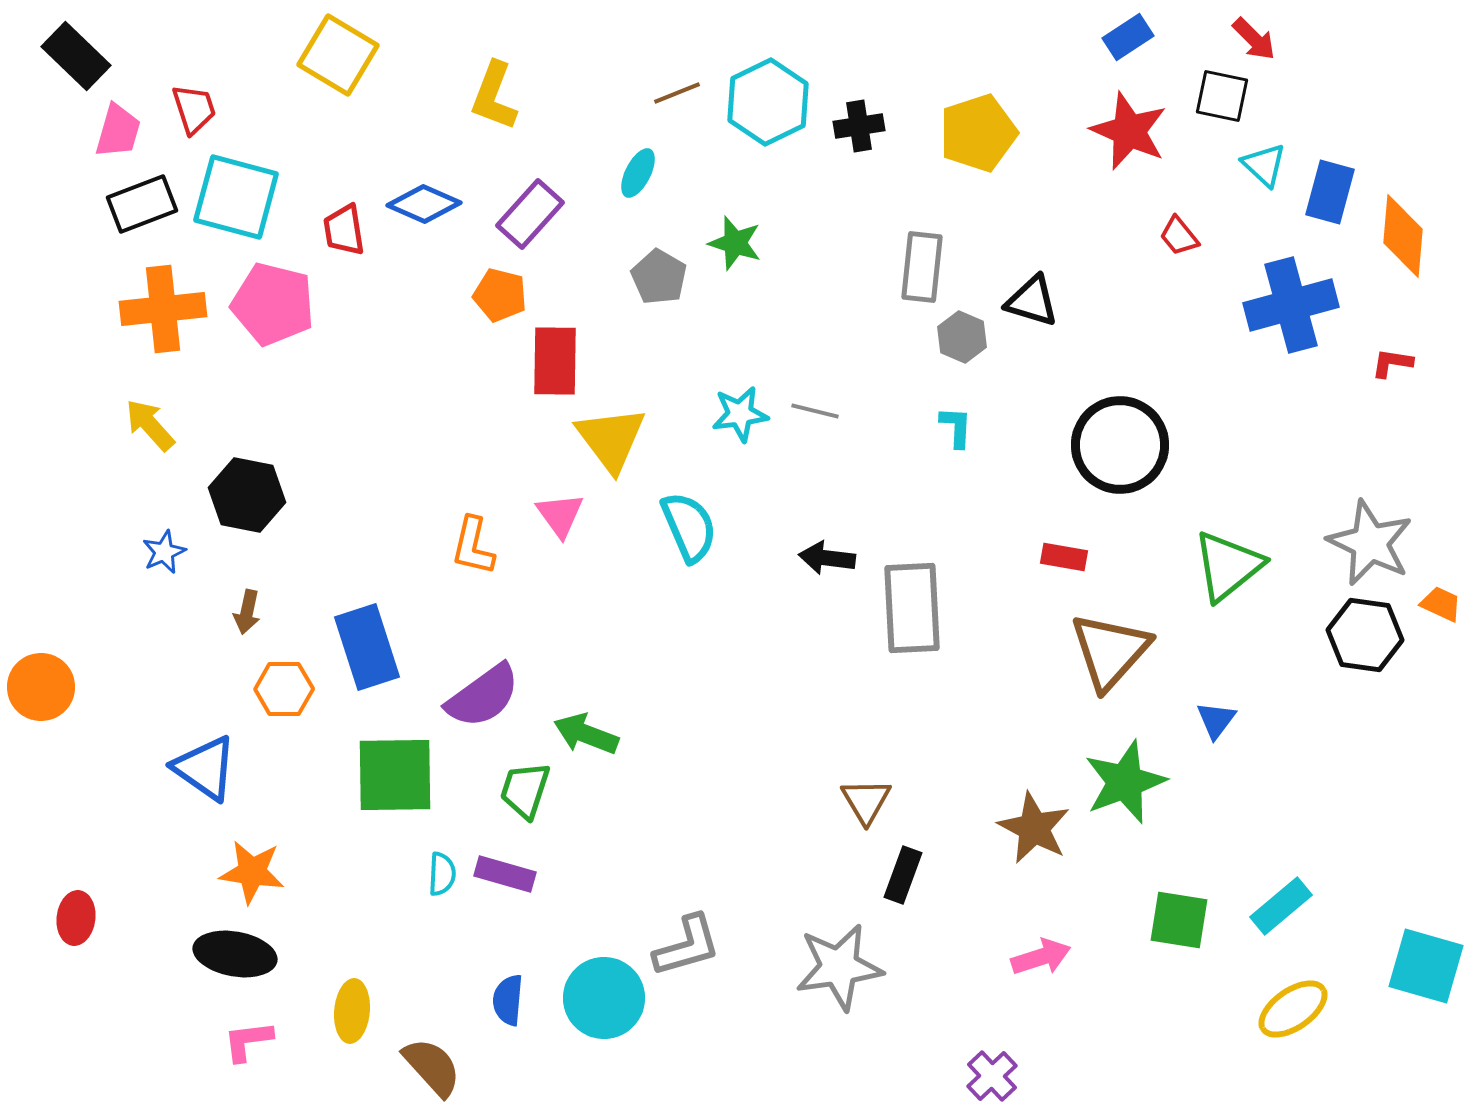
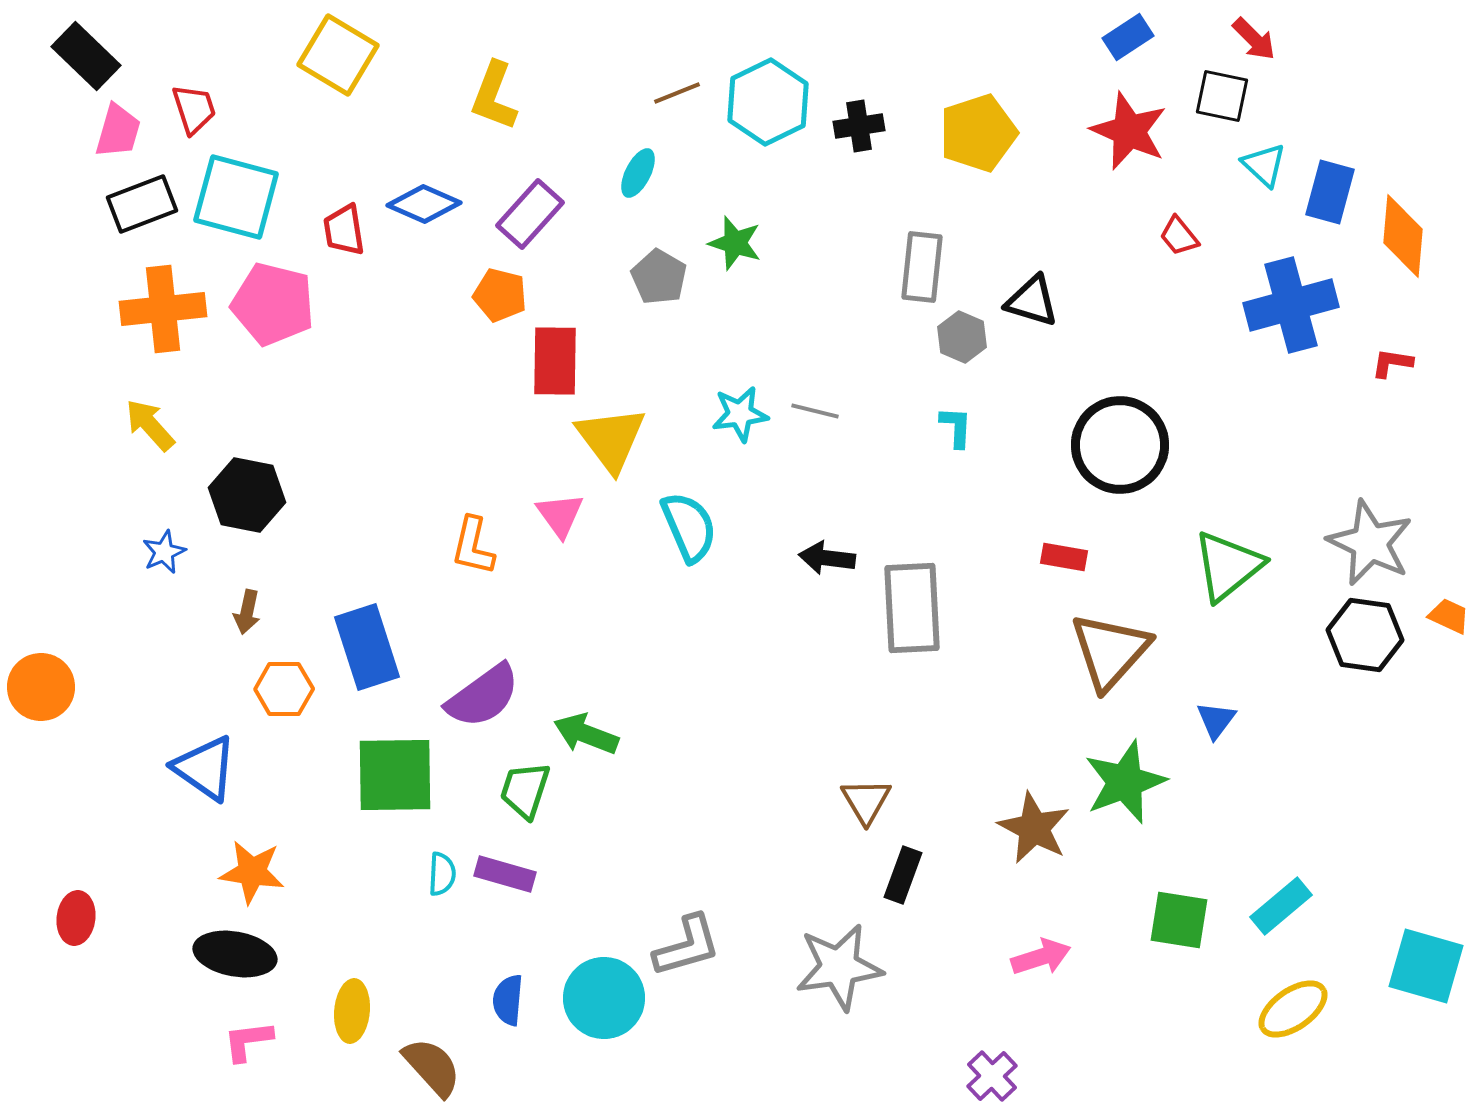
black rectangle at (76, 56): moved 10 px right
orange trapezoid at (1441, 604): moved 8 px right, 12 px down
